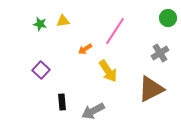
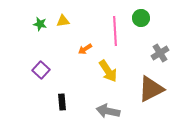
green circle: moved 27 px left
pink line: rotated 36 degrees counterclockwise
gray arrow: moved 15 px right; rotated 40 degrees clockwise
